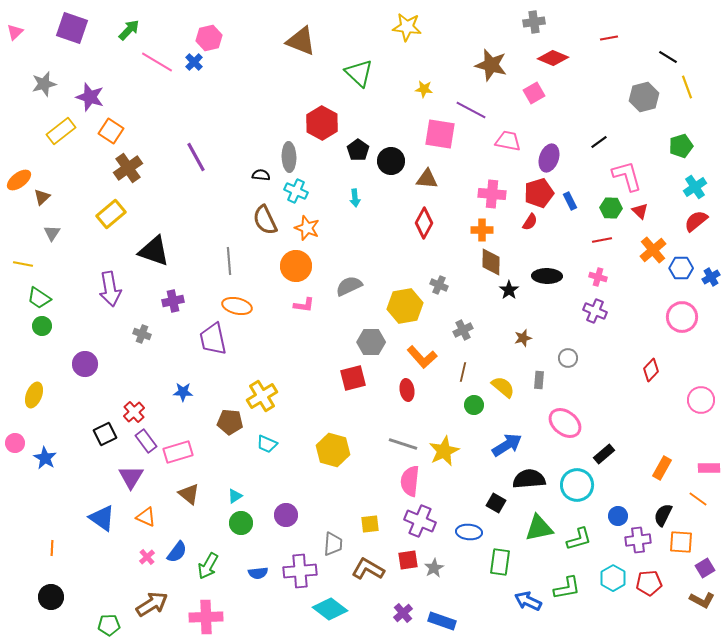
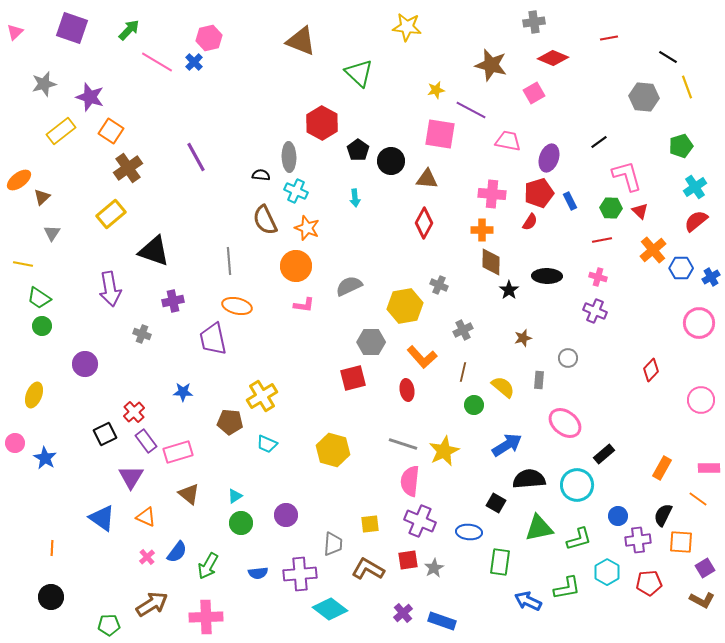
yellow star at (424, 89): moved 12 px right, 1 px down; rotated 18 degrees counterclockwise
gray hexagon at (644, 97): rotated 20 degrees clockwise
pink circle at (682, 317): moved 17 px right, 6 px down
purple cross at (300, 571): moved 3 px down
cyan hexagon at (613, 578): moved 6 px left, 6 px up
